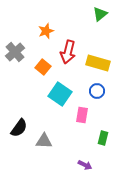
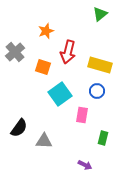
yellow rectangle: moved 2 px right, 2 px down
orange square: rotated 21 degrees counterclockwise
cyan square: rotated 20 degrees clockwise
